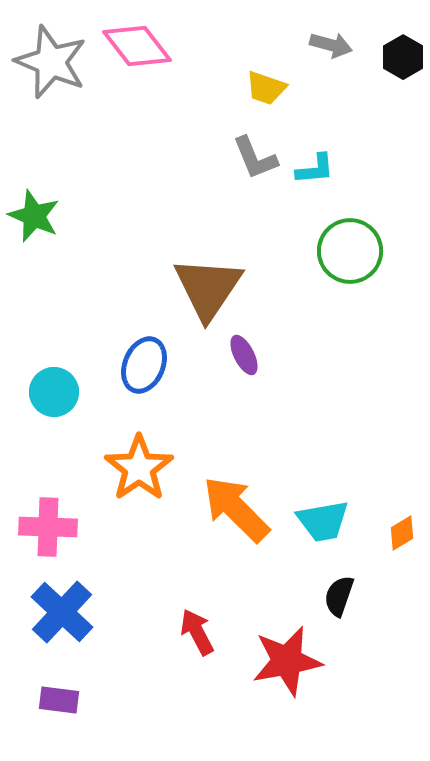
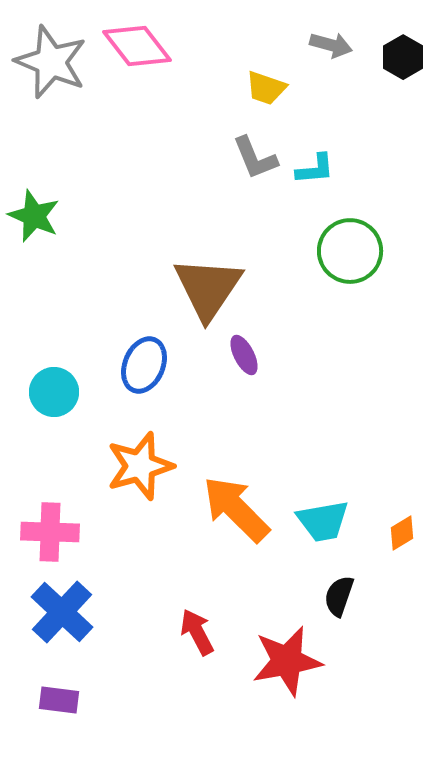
orange star: moved 1 px right, 2 px up; rotated 18 degrees clockwise
pink cross: moved 2 px right, 5 px down
